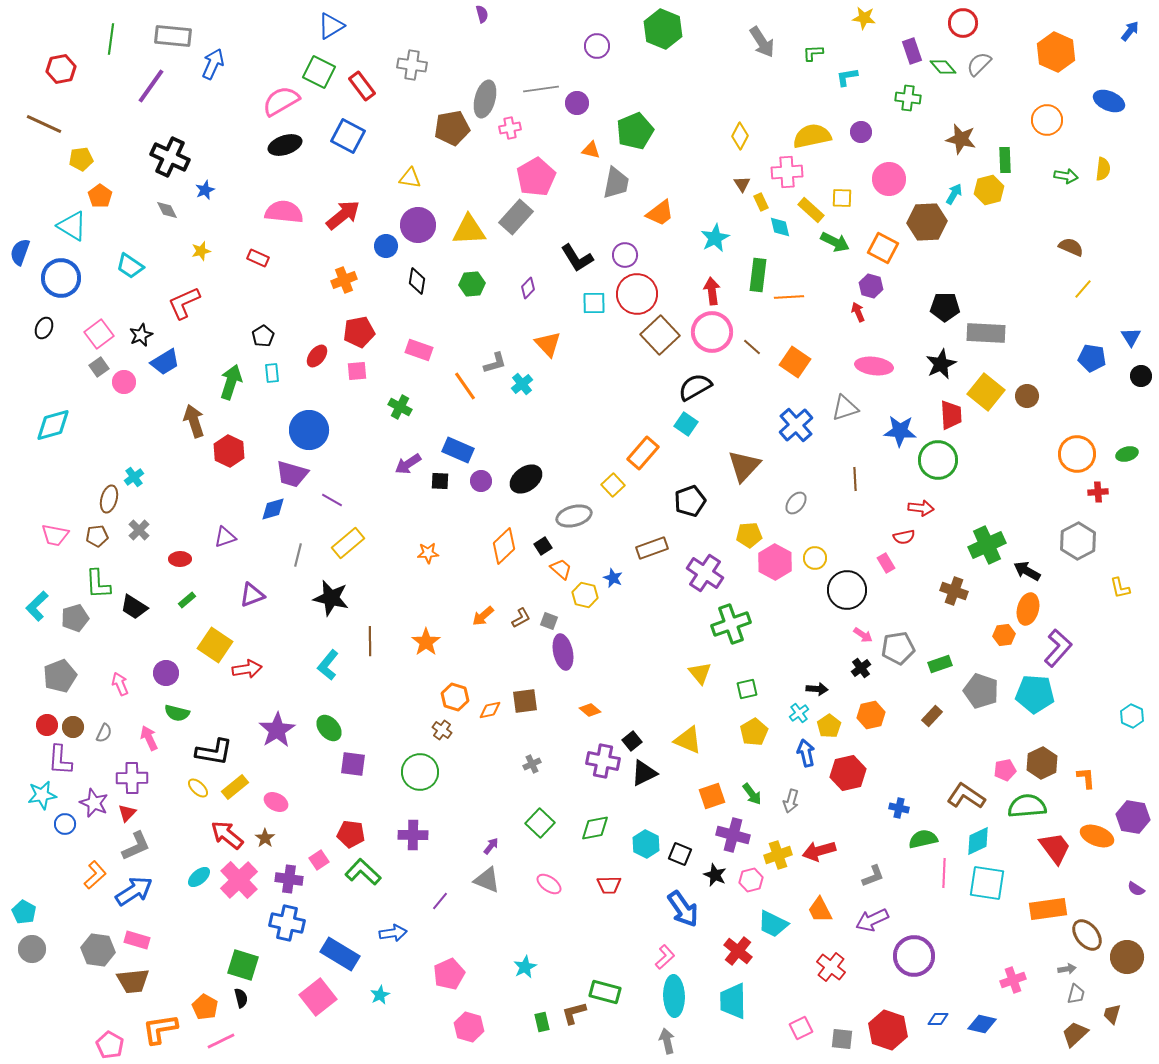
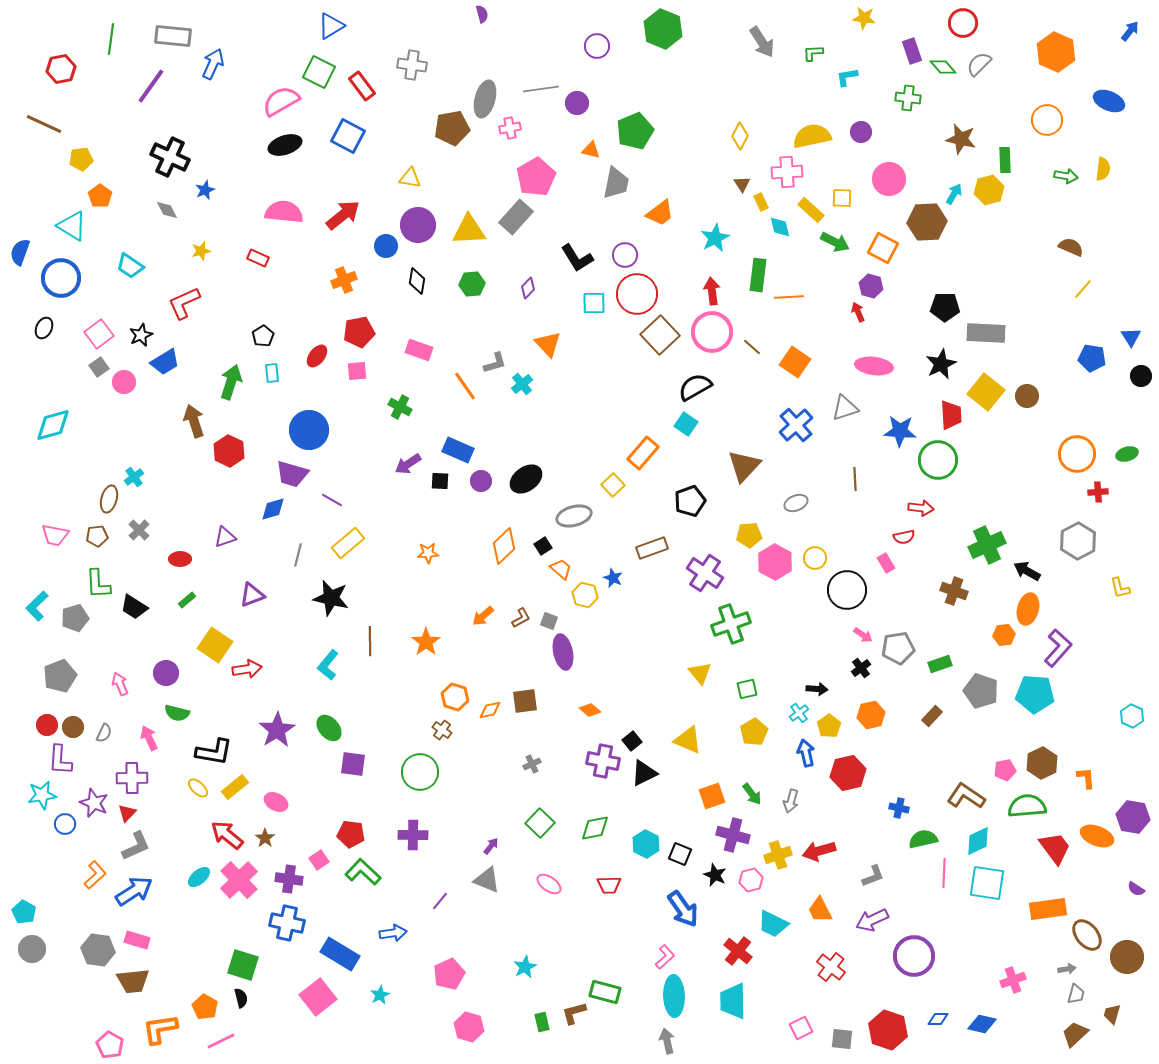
gray ellipse at (796, 503): rotated 30 degrees clockwise
